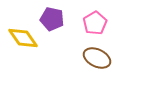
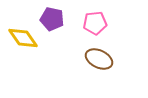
pink pentagon: rotated 25 degrees clockwise
brown ellipse: moved 2 px right, 1 px down
